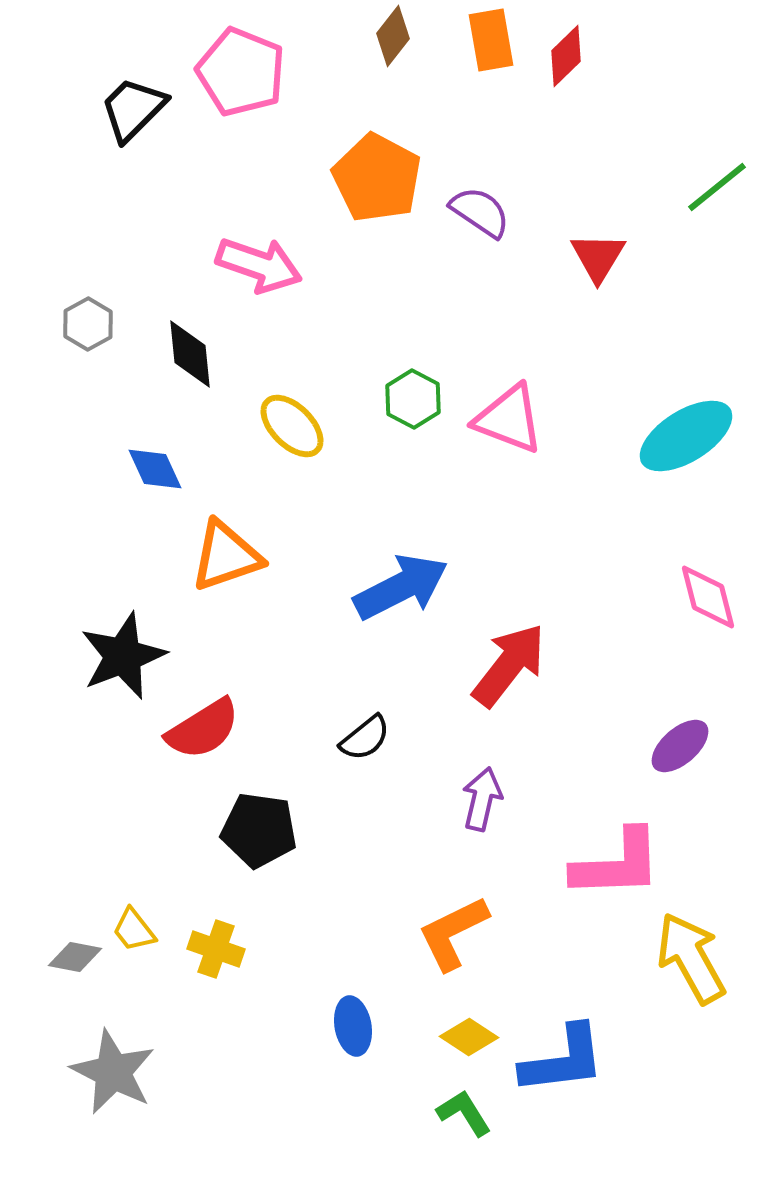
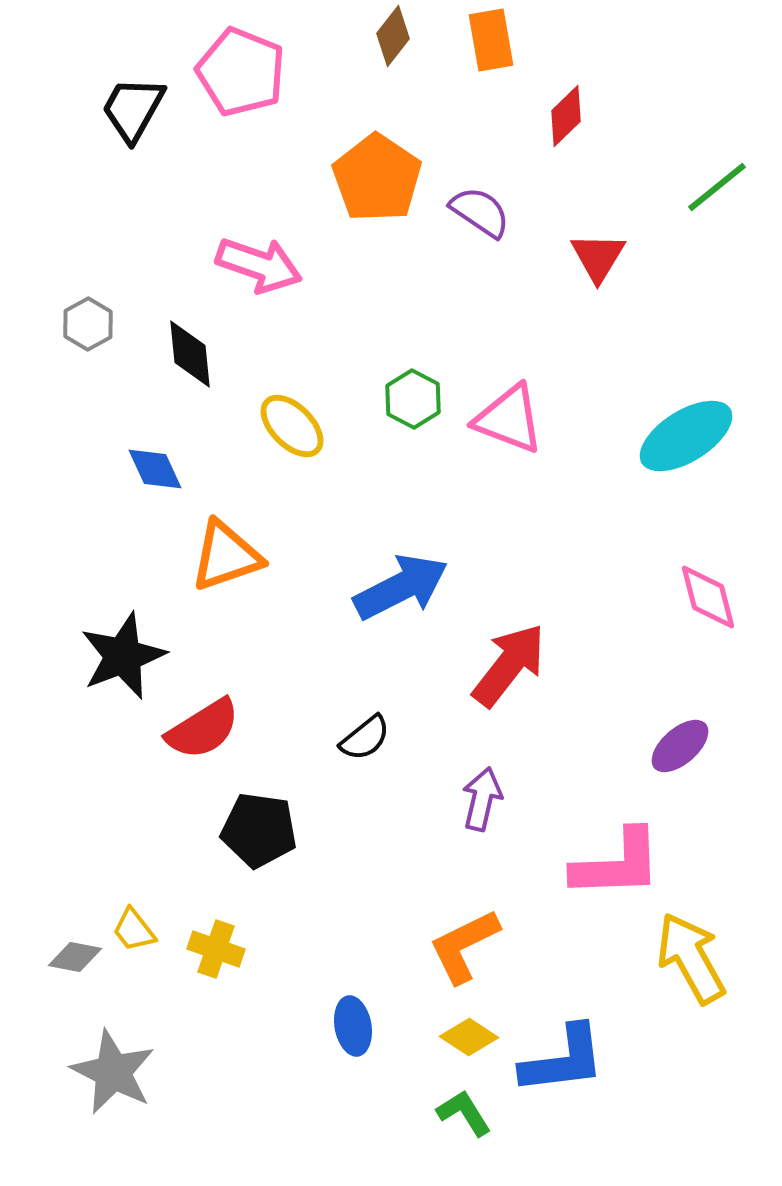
red diamond: moved 60 px down
black trapezoid: rotated 16 degrees counterclockwise
orange pentagon: rotated 6 degrees clockwise
orange L-shape: moved 11 px right, 13 px down
